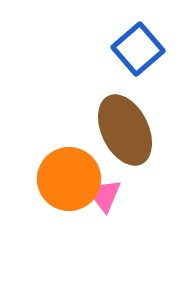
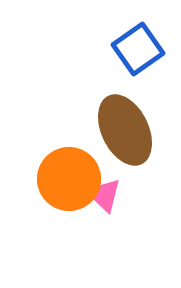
blue square: rotated 6 degrees clockwise
pink triangle: rotated 9 degrees counterclockwise
